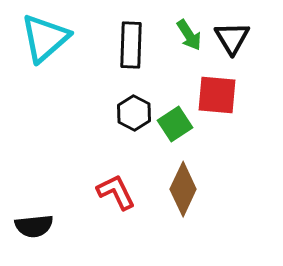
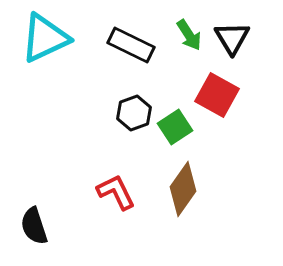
cyan triangle: rotated 16 degrees clockwise
black rectangle: rotated 66 degrees counterclockwise
red square: rotated 24 degrees clockwise
black hexagon: rotated 12 degrees clockwise
green square: moved 3 px down
brown diamond: rotated 10 degrees clockwise
black semicircle: rotated 78 degrees clockwise
